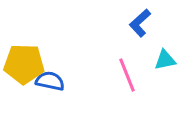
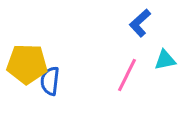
yellow pentagon: moved 3 px right
pink line: rotated 48 degrees clockwise
blue semicircle: rotated 96 degrees counterclockwise
